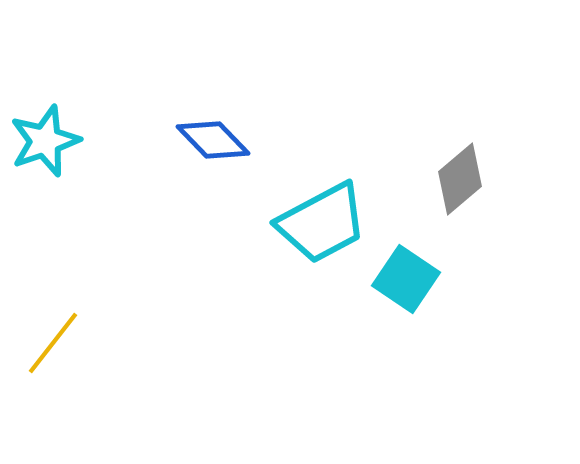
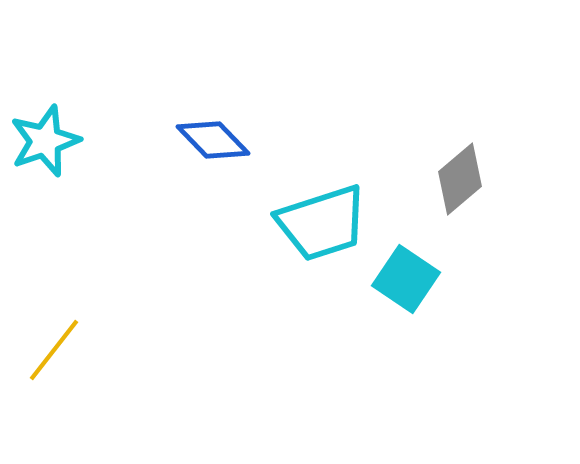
cyan trapezoid: rotated 10 degrees clockwise
yellow line: moved 1 px right, 7 px down
